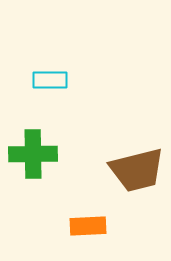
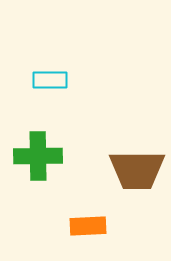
green cross: moved 5 px right, 2 px down
brown trapezoid: rotated 14 degrees clockwise
